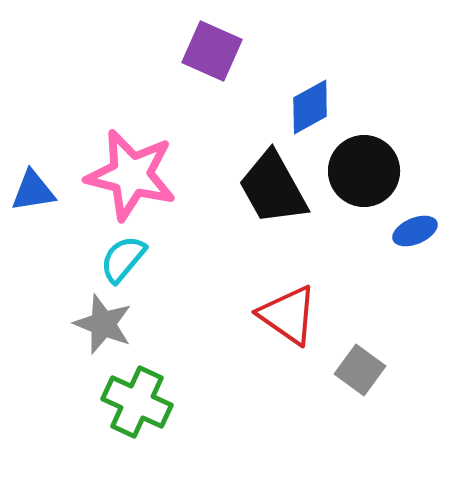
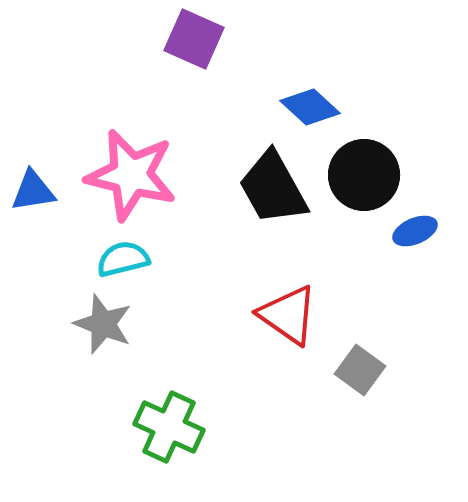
purple square: moved 18 px left, 12 px up
blue diamond: rotated 72 degrees clockwise
black circle: moved 4 px down
cyan semicircle: rotated 36 degrees clockwise
green cross: moved 32 px right, 25 px down
